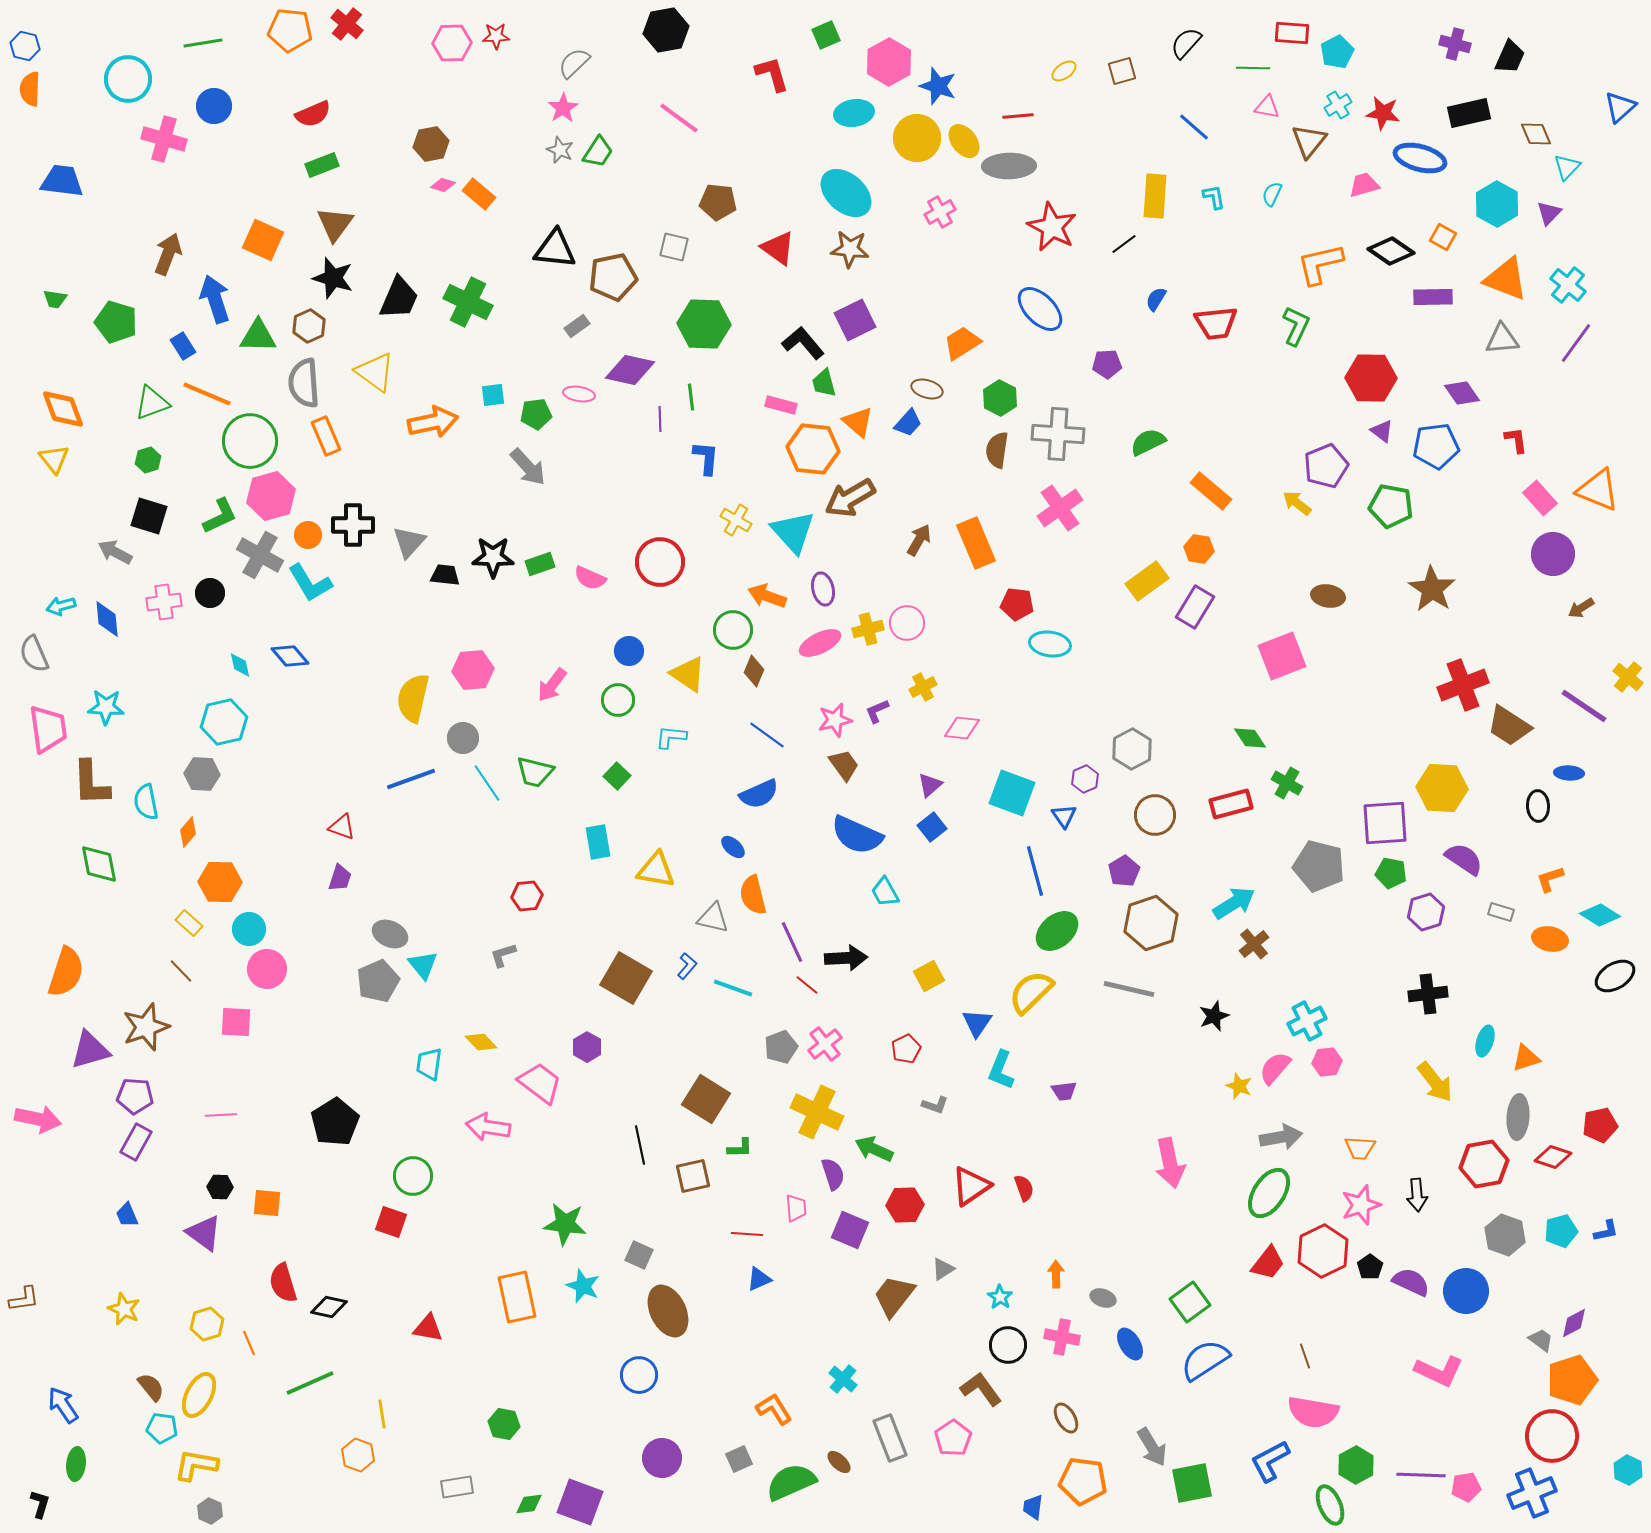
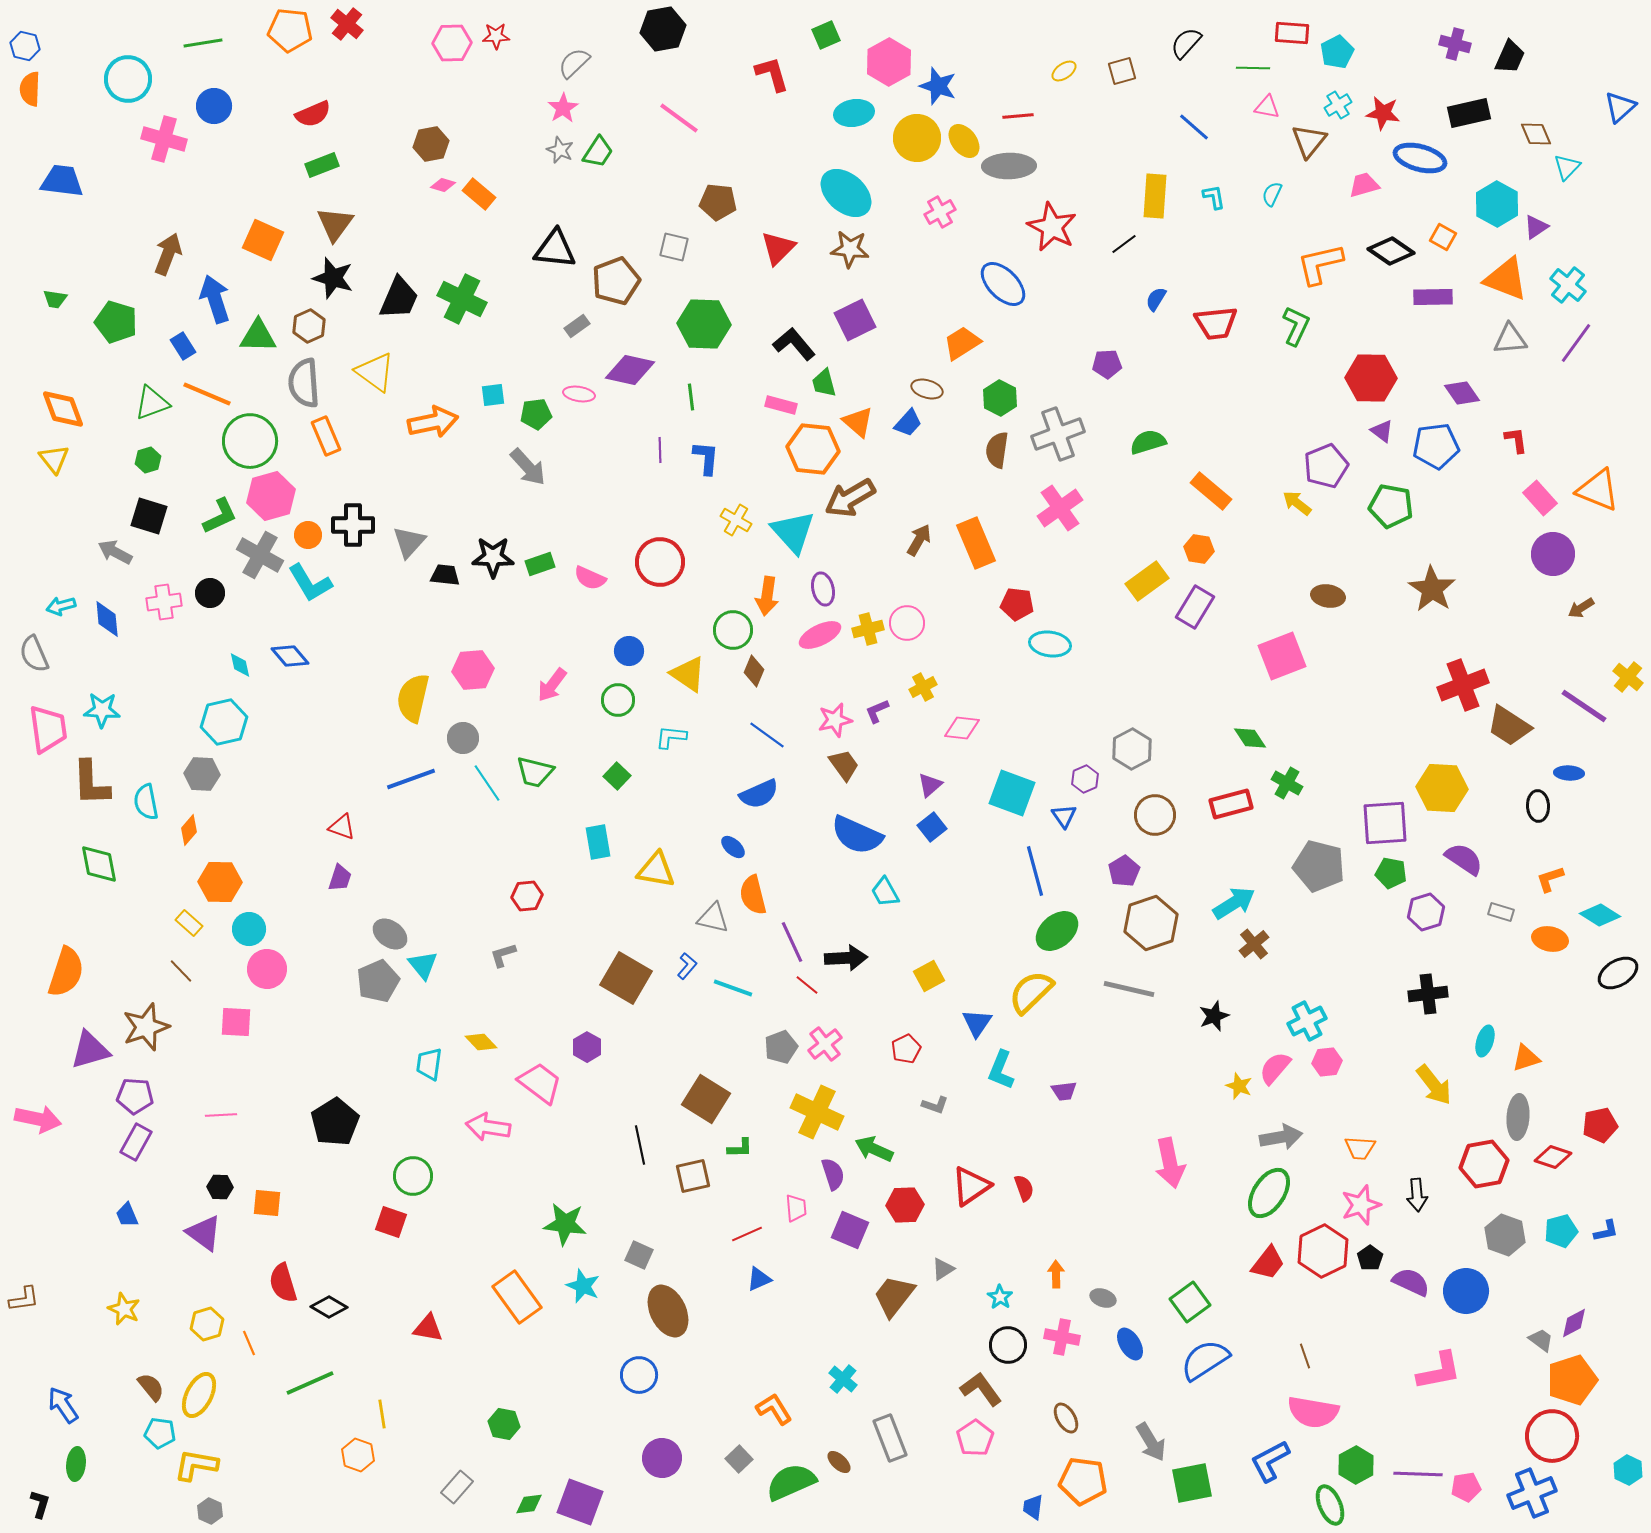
black hexagon at (666, 30): moved 3 px left, 1 px up
purple triangle at (1549, 213): moved 13 px left, 14 px down; rotated 12 degrees clockwise
red triangle at (778, 248): rotated 39 degrees clockwise
brown pentagon at (613, 277): moved 3 px right, 4 px down; rotated 9 degrees counterclockwise
green cross at (468, 302): moved 6 px left, 3 px up
blue ellipse at (1040, 309): moved 37 px left, 25 px up
gray triangle at (1502, 339): moved 8 px right
black L-shape at (803, 343): moved 9 px left, 1 px down
purple line at (660, 419): moved 31 px down
gray cross at (1058, 434): rotated 24 degrees counterclockwise
green semicircle at (1148, 442): rotated 9 degrees clockwise
orange arrow at (767, 596): rotated 102 degrees counterclockwise
pink ellipse at (820, 643): moved 8 px up
cyan star at (106, 707): moved 4 px left, 3 px down
orange diamond at (188, 832): moved 1 px right, 2 px up
gray ellipse at (390, 934): rotated 12 degrees clockwise
black ellipse at (1615, 976): moved 3 px right, 3 px up
yellow arrow at (1435, 1082): moved 1 px left, 3 px down
red line at (747, 1234): rotated 28 degrees counterclockwise
black pentagon at (1370, 1267): moved 9 px up
orange rectangle at (517, 1297): rotated 24 degrees counterclockwise
black diamond at (329, 1307): rotated 18 degrees clockwise
pink L-shape at (1439, 1371): rotated 36 degrees counterclockwise
cyan pentagon at (162, 1428): moved 2 px left, 5 px down
pink pentagon at (953, 1438): moved 22 px right
gray arrow at (1152, 1447): moved 1 px left, 5 px up
gray square at (739, 1459): rotated 20 degrees counterclockwise
purple line at (1421, 1475): moved 3 px left, 1 px up
gray rectangle at (457, 1487): rotated 40 degrees counterclockwise
